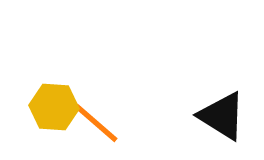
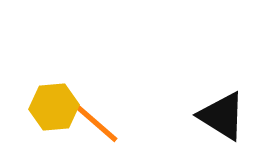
yellow hexagon: rotated 9 degrees counterclockwise
